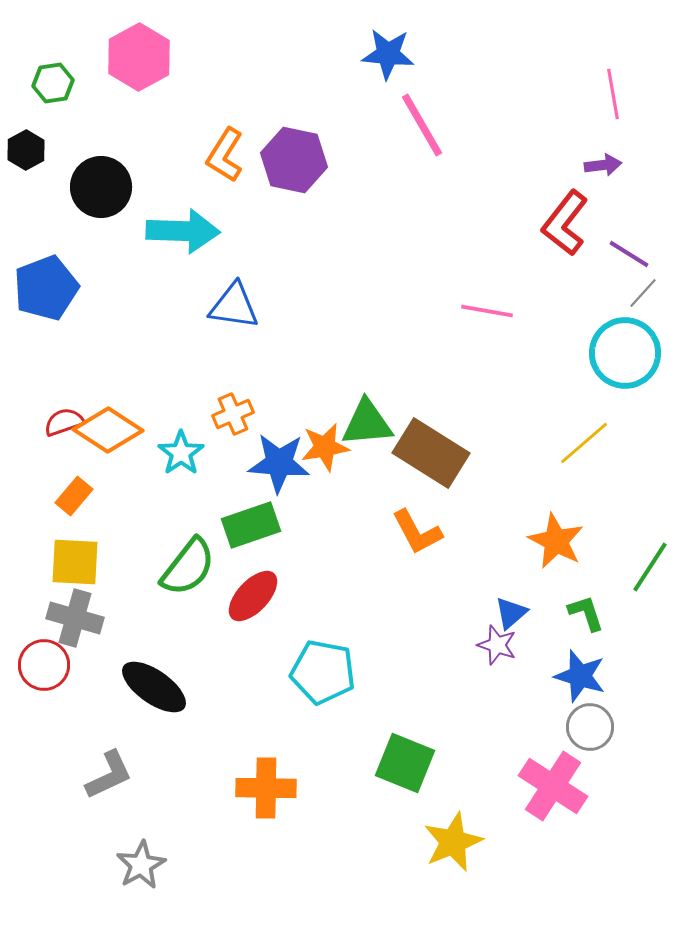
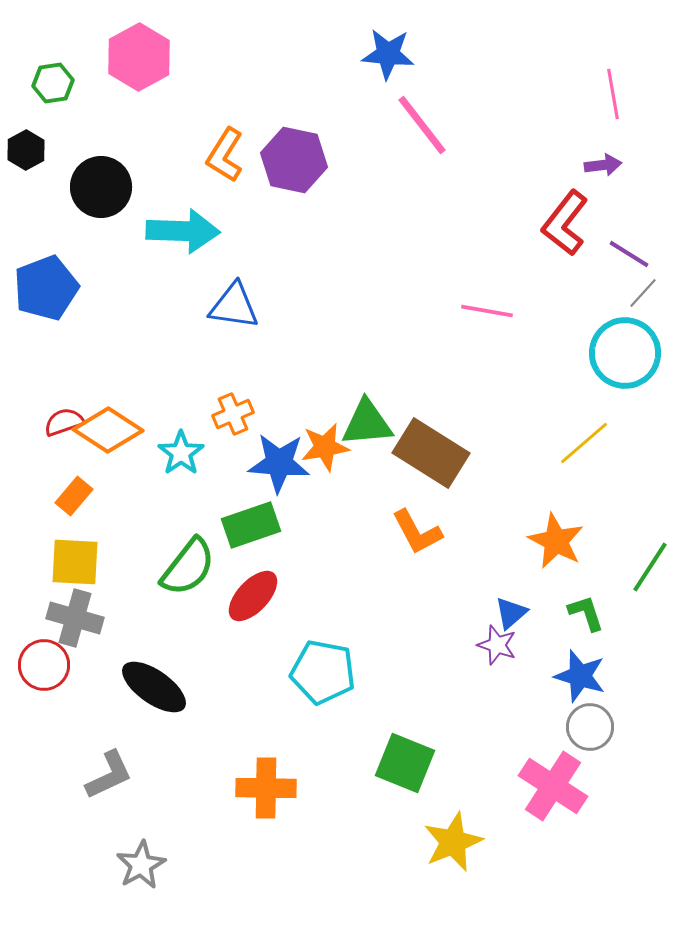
pink line at (422, 125): rotated 8 degrees counterclockwise
